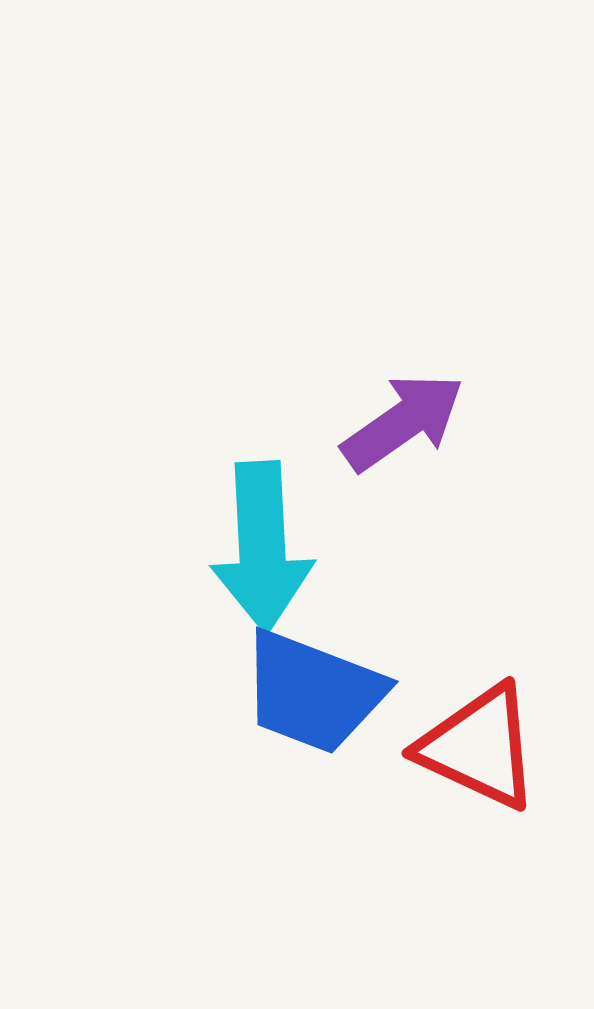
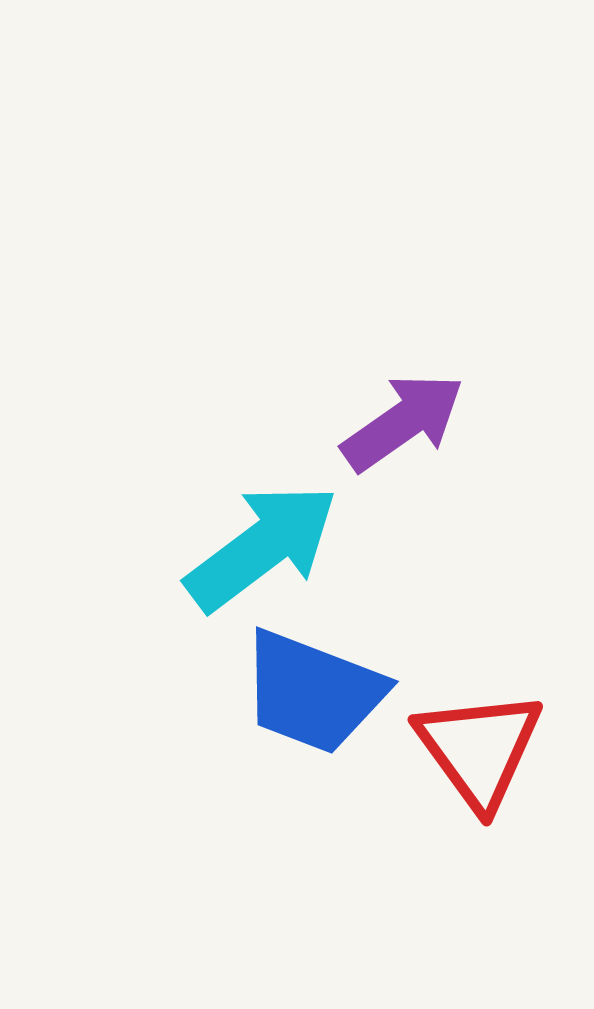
cyan arrow: rotated 124 degrees counterclockwise
red triangle: moved 2 px down; rotated 29 degrees clockwise
